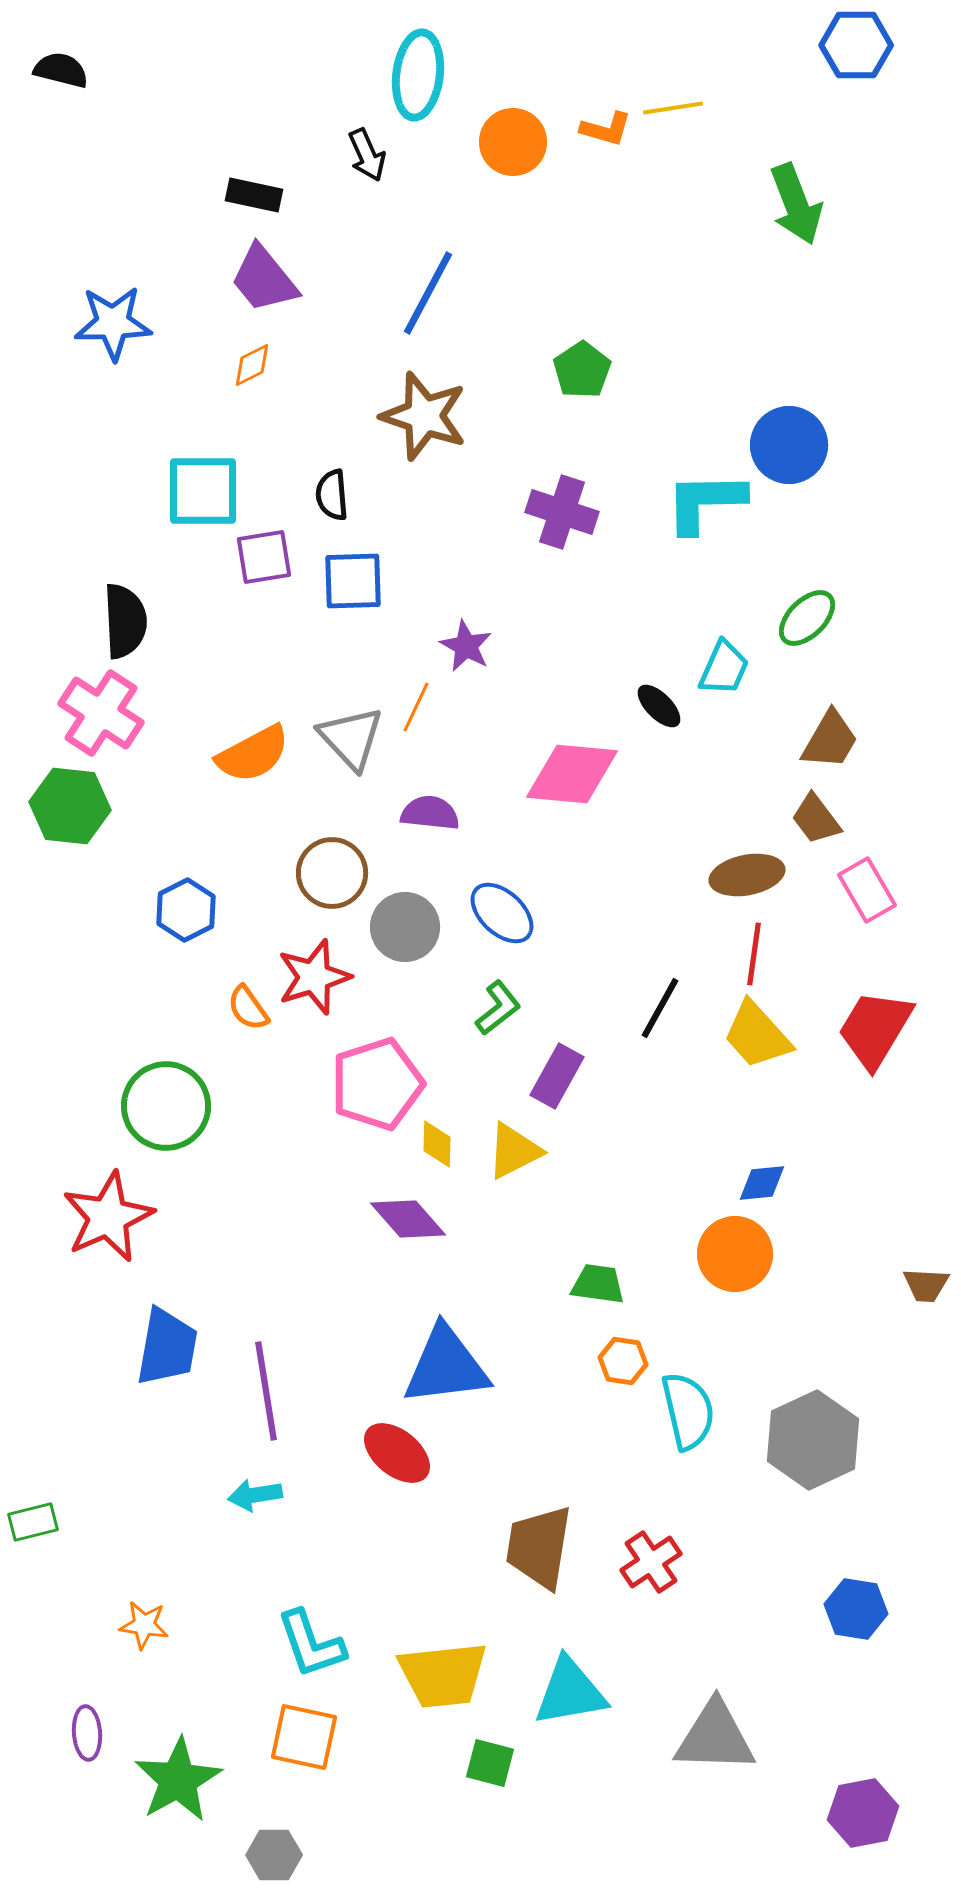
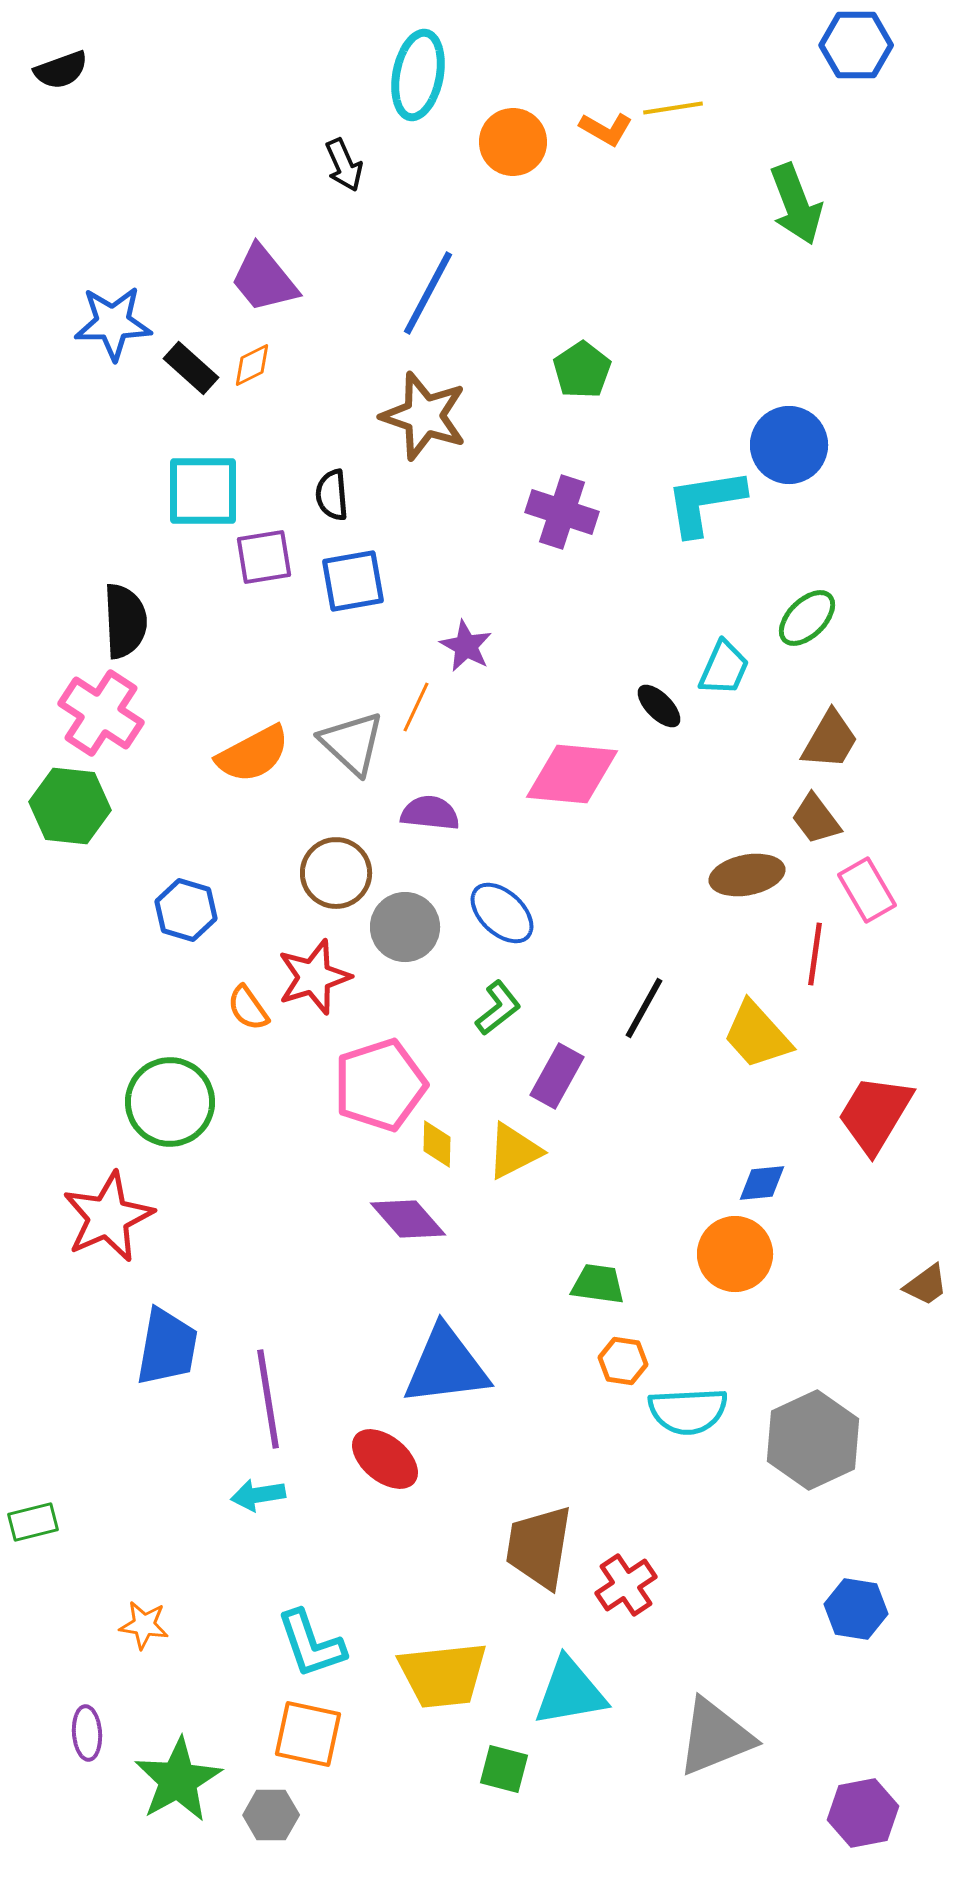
black semicircle at (61, 70): rotated 146 degrees clockwise
cyan ellipse at (418, 75): rotated 4 degrees clockwise
orange L-shape at (606, 129): rotated 14 degrees clockwise
black arrow at (367, 155): moved 23 px left, 10 px down
black rectangle at (254, 195): moved 63 px left, 173 px down; rotated 30 degrees clockwise
cyan L-shape at (705, 502): rotated 8 degrees counterclockwise
blue square at (353, 581): rotated 8 degrees counterclockwise
gray triangle at (351, 738): moved 1 px right, 5 px down; rotated 4 degrees counterclockwise
brown circle at (332, 873): moved 4 px right
blue hexagon at (186, 910): rotated 16 degrees counterclockwise
red line at (754, 954): moved 61 px right
black line at (660, 1008): moved 16 px left
red trapezoid at (875, 1029): moved 85 px down
pink pentagon at (377, 1084): moved 3 px right, 1 px down
green circle at (166, 1106): moved 4 px right, 4 px up
brown trapezoid at (926, 1285): rotated 39 degrees counterclockwise
purple line at (266, 1391): moved 2 px right, 8 px down
cyan semicircle at (688, 1411): rotated 100 degrees clockwise
red ellipse at (397, 1453): moved 12 px left, 6 px down
cyan arrow at (255, 1495): moved 3 px right
red cross at (651, 1562): moved 25 px left, 23 px down
orange square at (304, 1737): moved 4 px right, 3 px up
gray triangle at (715, 1737): rotated 24 degrees counterclockwise
green square at (490, 1763): moved 14 px right, 6 px down
gray hexagon at (274, 1855): moved 3 px left, 40 px up
